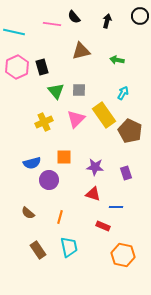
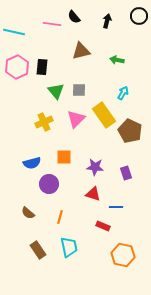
black circle: moved 1 px left
black rectangle: rotated 21 degrees clockwise
purple circle: moved 4 px down
